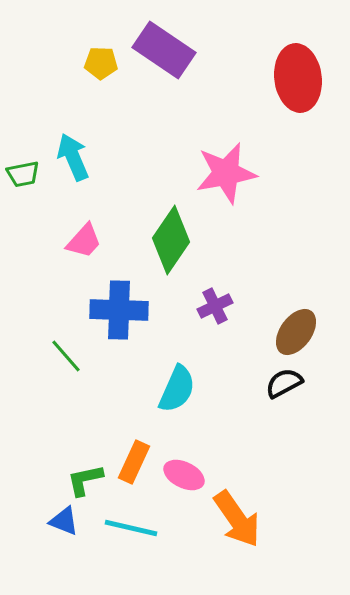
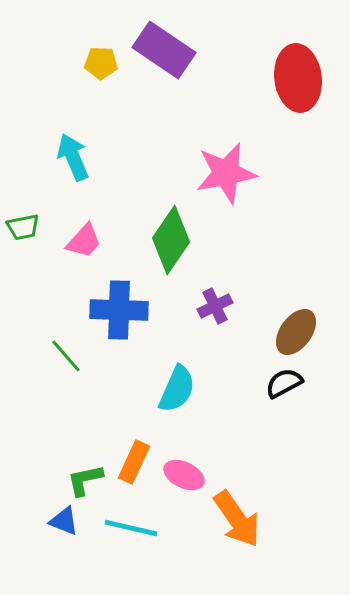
green trapezoid: moved 53 px down
